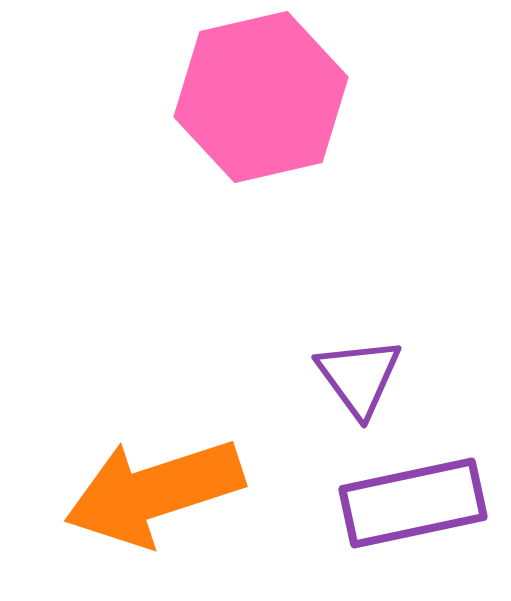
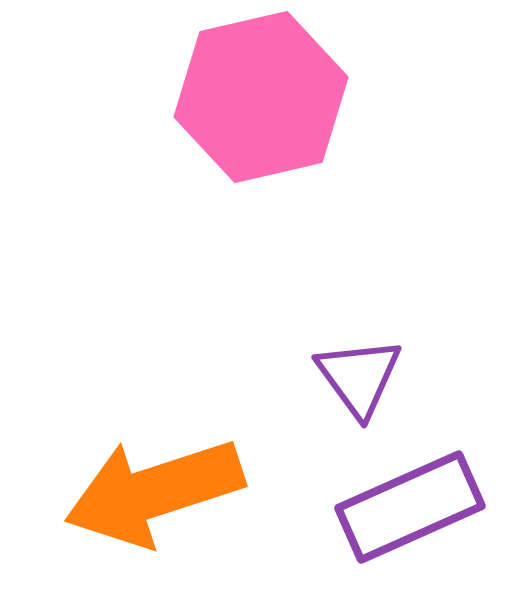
purple rectangle: moved 3 px left, 4 px down; rotated 12 degrees counterclockwise
